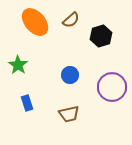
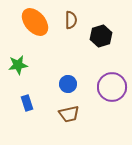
brown semicircle: rotated 48 degrees counterclockwise
green star: rotated 30 degrees clockwise
blue circle: moved 2 px left, 9 px down
